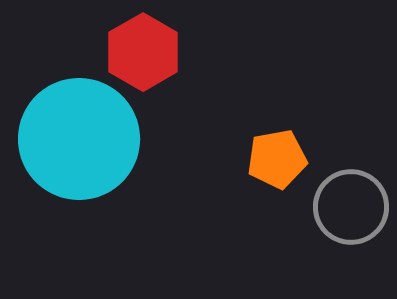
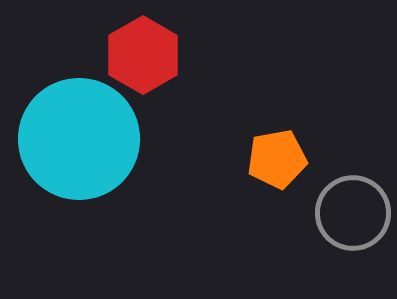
red hexagon: moved 3 px down
gray circle: moved 2 px right, 6 px down
